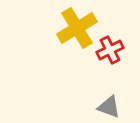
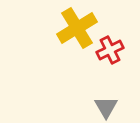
gray triangle: moved 3 px left; rotated 40 degrees clockwise
